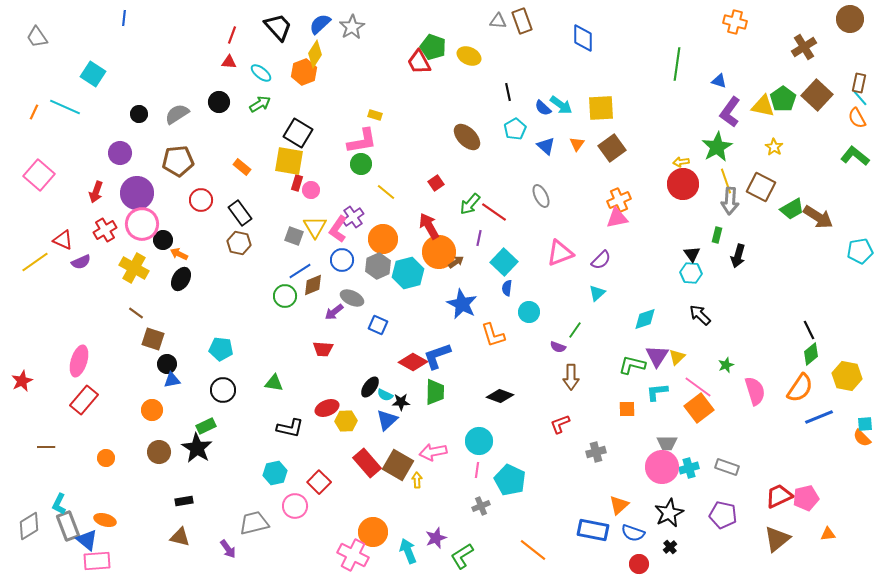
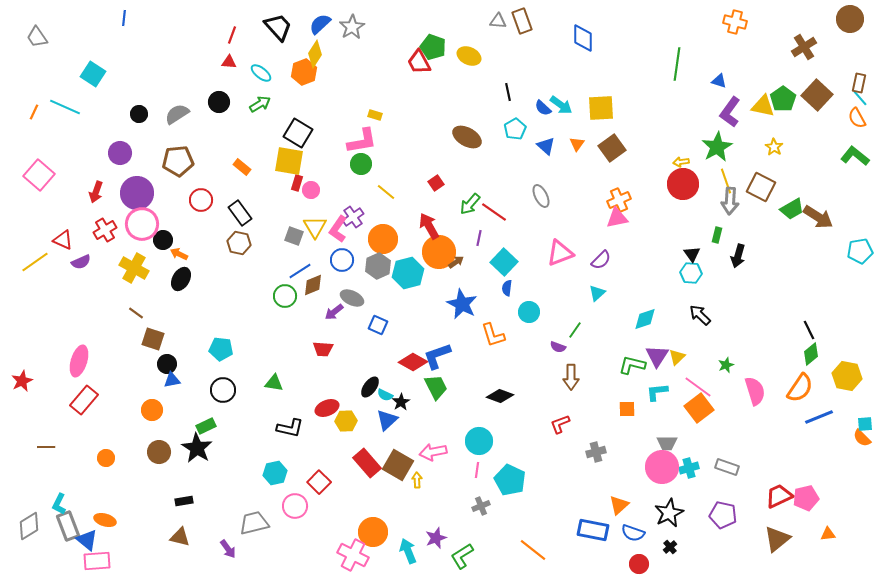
brown ellipse at (467, 137): rotated 16 degrees counterclockwise
green trapezoid at (435, 392): moved 1 px right, 5 px up; rotated 28 degrees counterclockwise
black star at (401, 402): rotated 30 degrees counterclockwise
